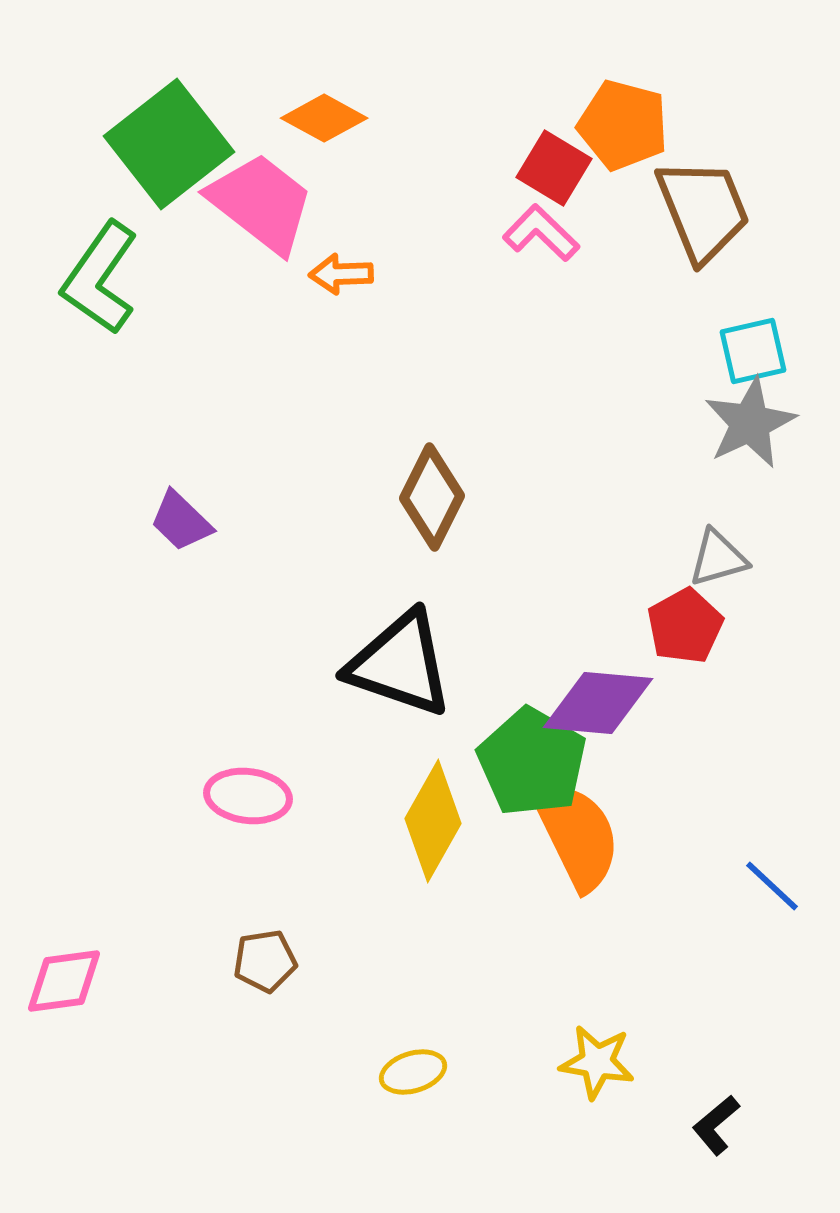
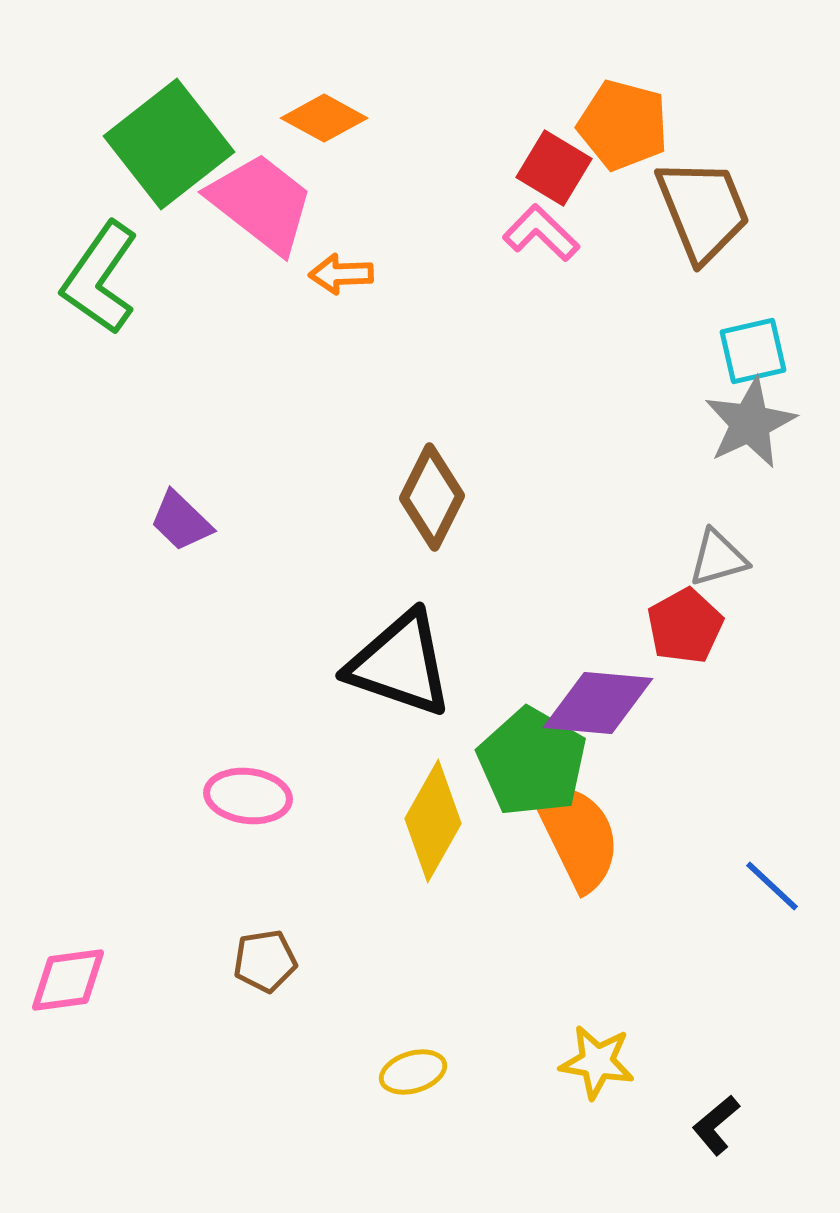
pink diamond: moved 4 px right, 1 px up
